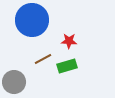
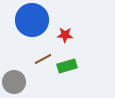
red star: moved 4 px left, 6 px up
